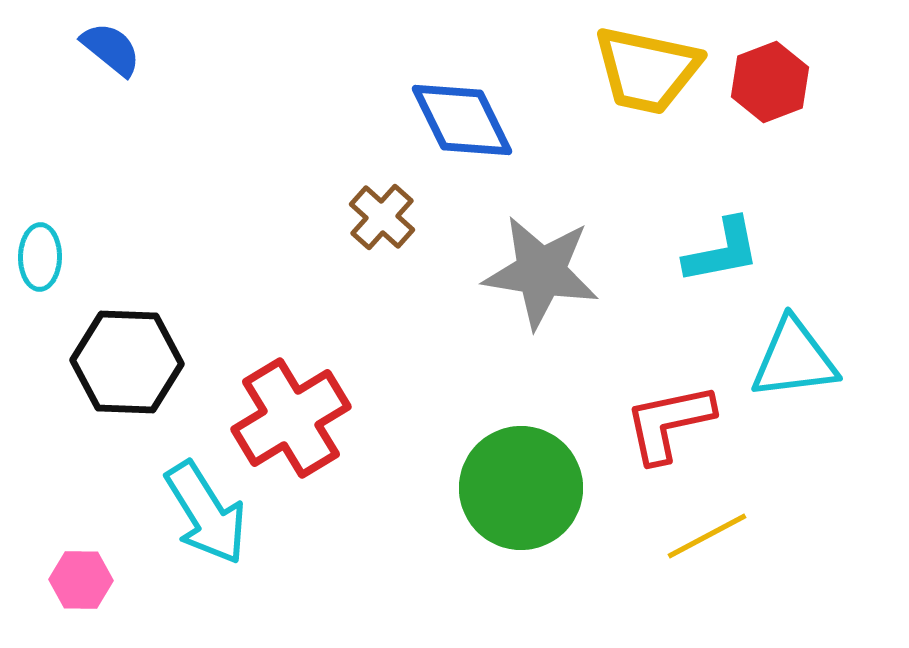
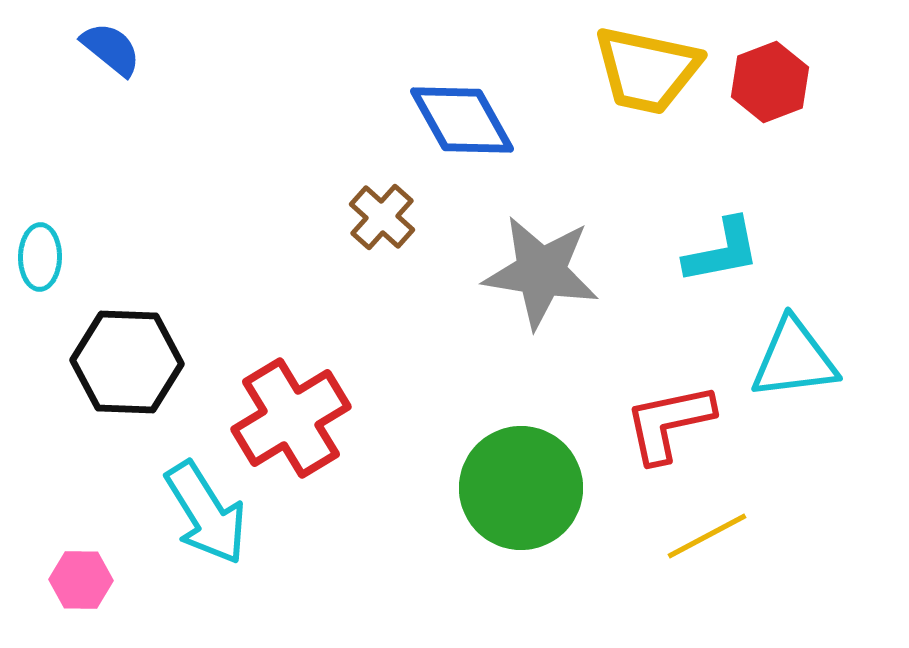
blue diamond: rotated 3 degrees counterclockwise
